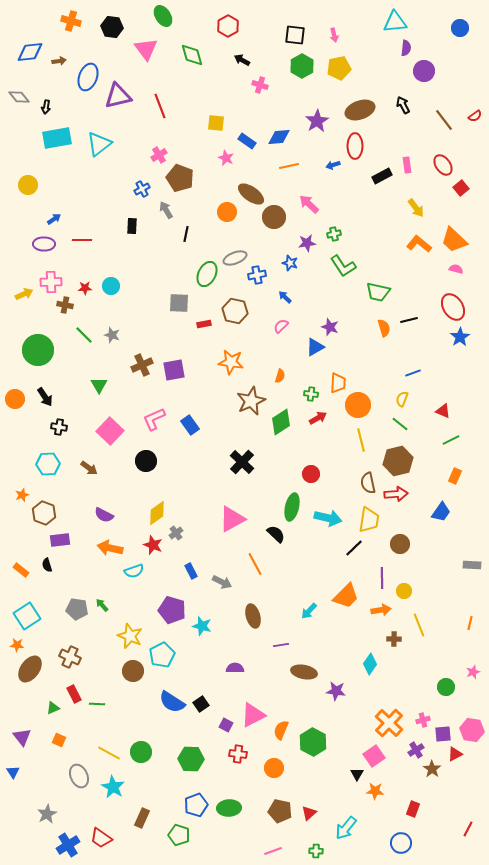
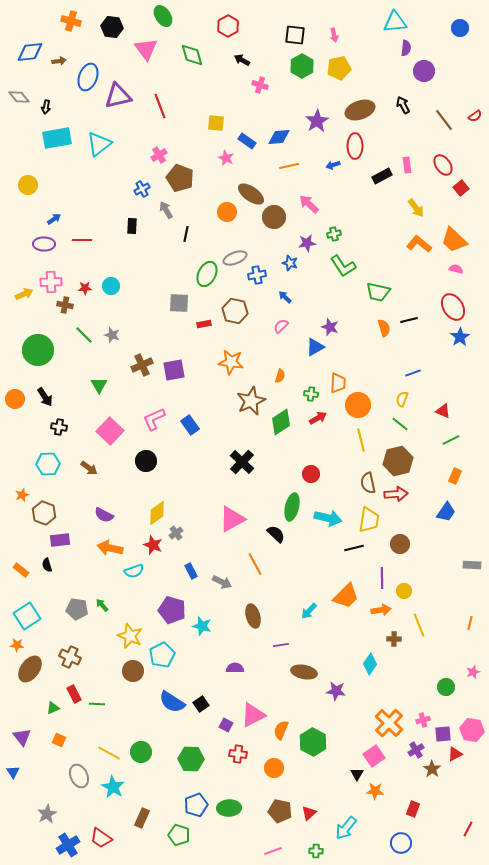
blue trapezoid at (441, 512): moved 5 px right
black line at (354, 548): rotated 30 degrees clockwise
